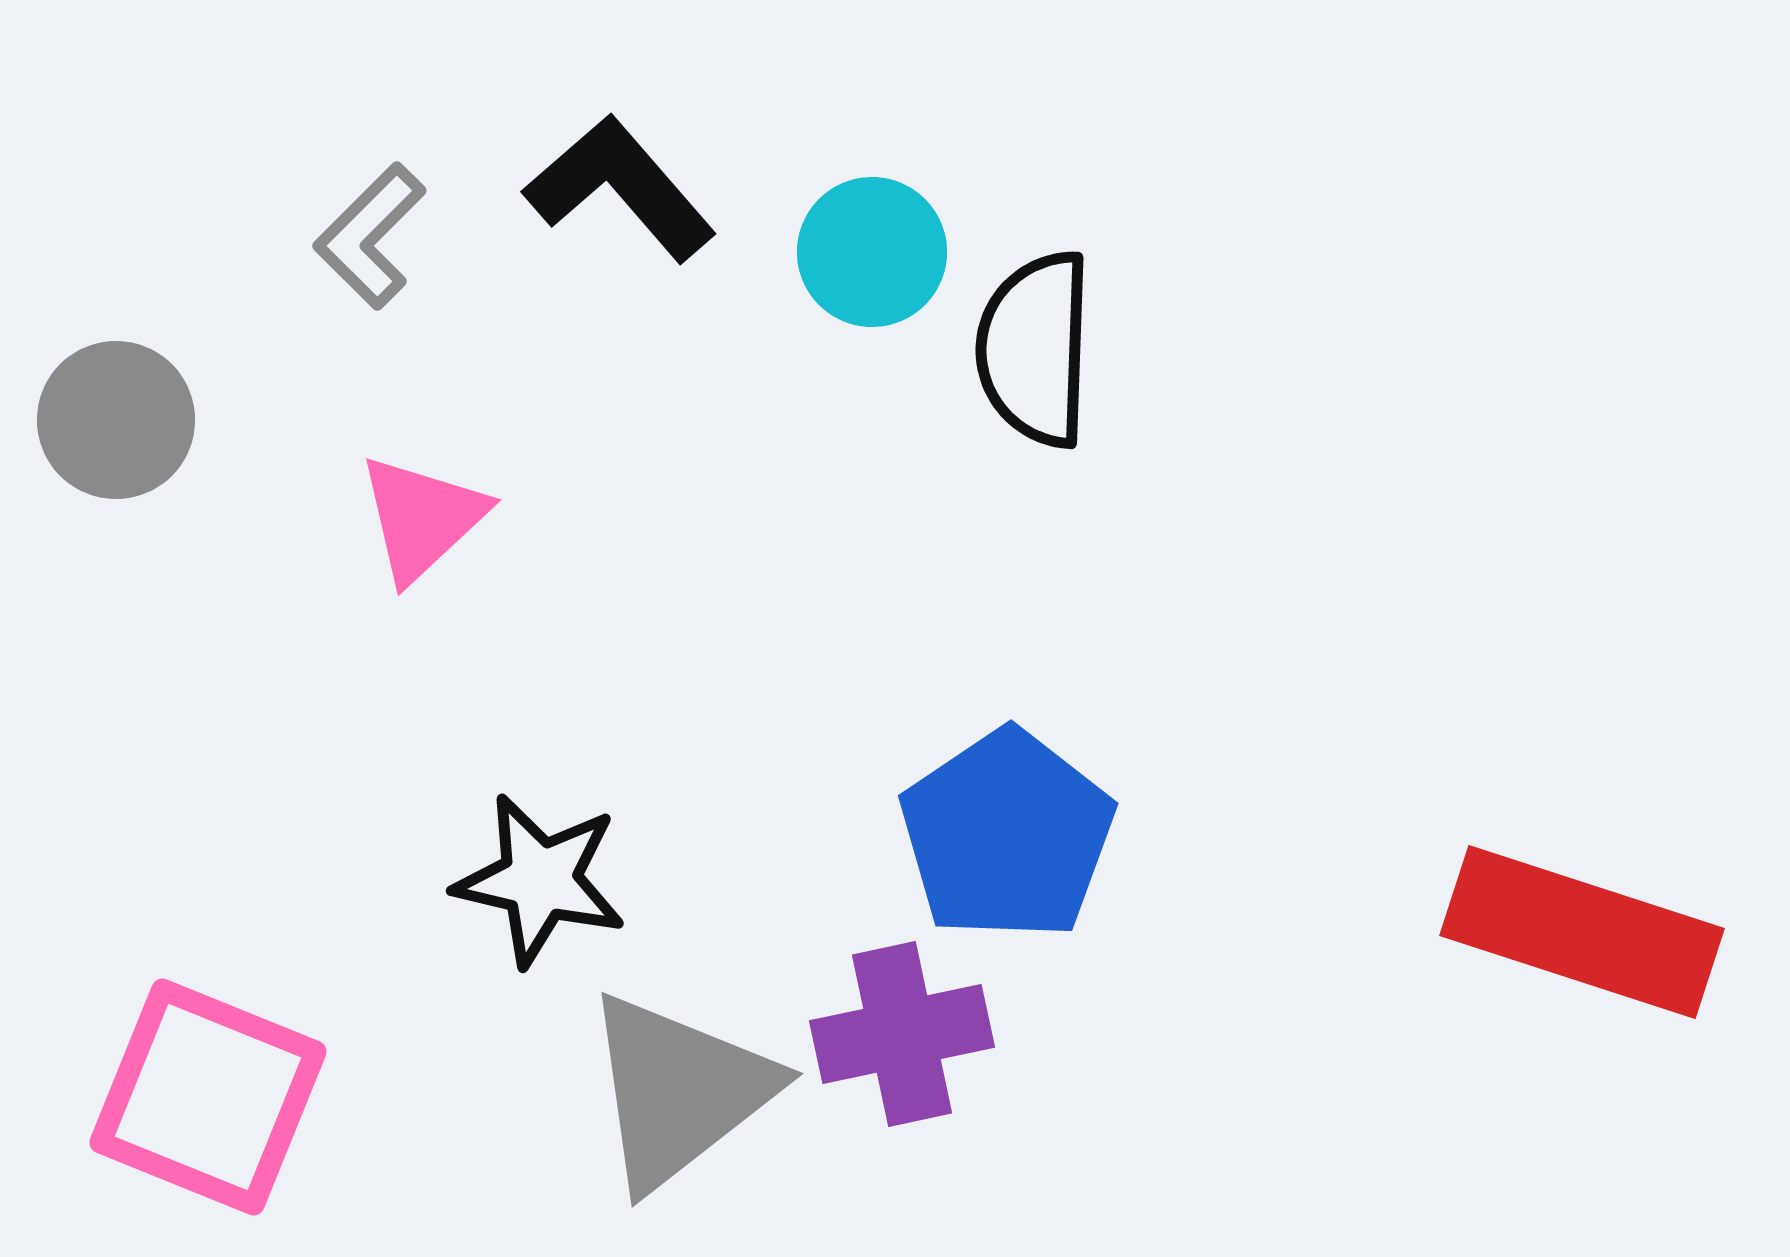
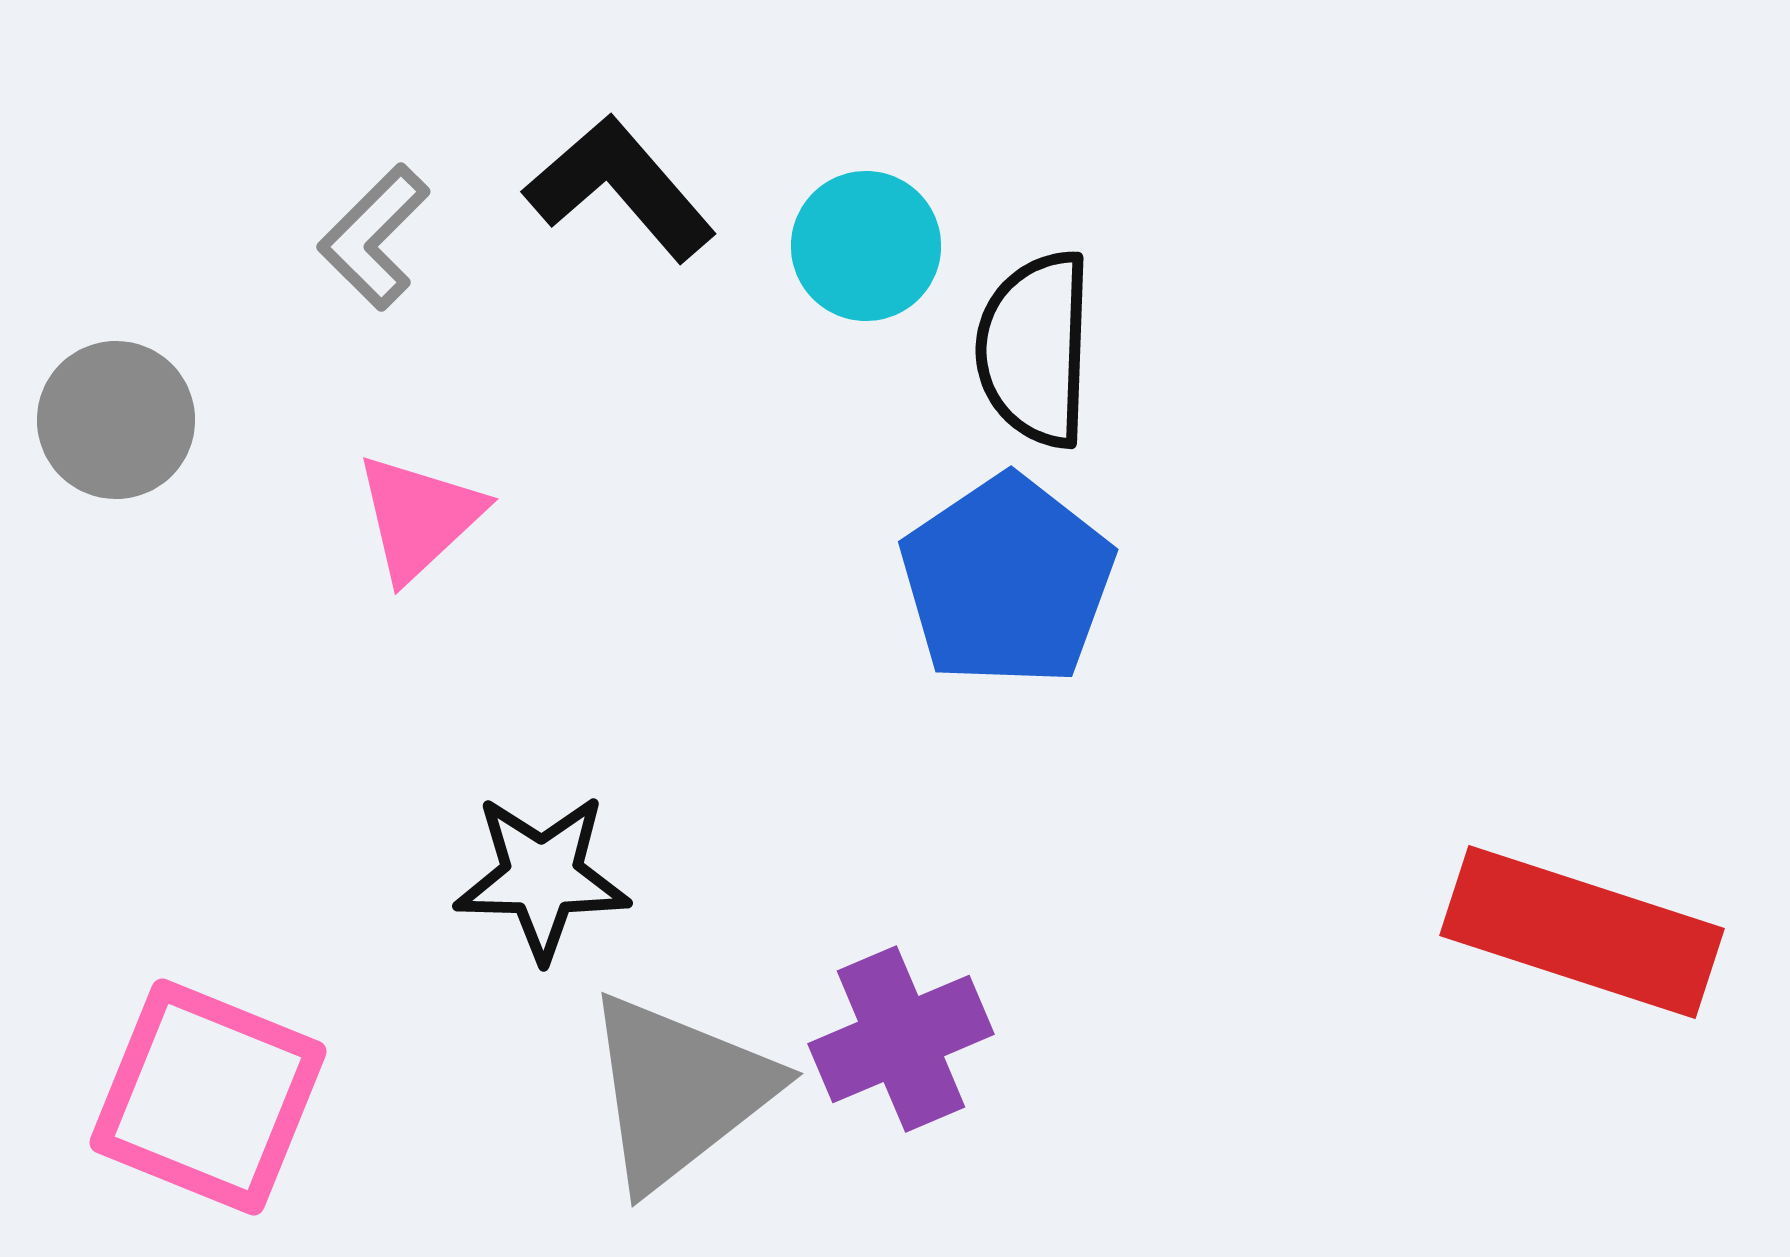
gray L-shape: moved 4 px right, 1 px down
cyan circle: moved 6 px left, 6 px up
pink triangle: moved 3 px left, 1 px up
blue pentagon: moved 254 px up
black star: moved 2 px right, 3 px up; rotated 12 degrees counterclockwise
purple cross: moved 1 px left, 5 px down; rotated 11 degrees counterclockwise
